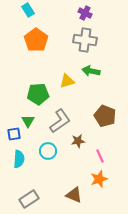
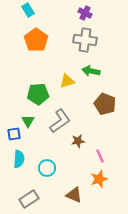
brown pentagon: moved 12 px up
cyan circle: moved 1 px left, 17 px down
